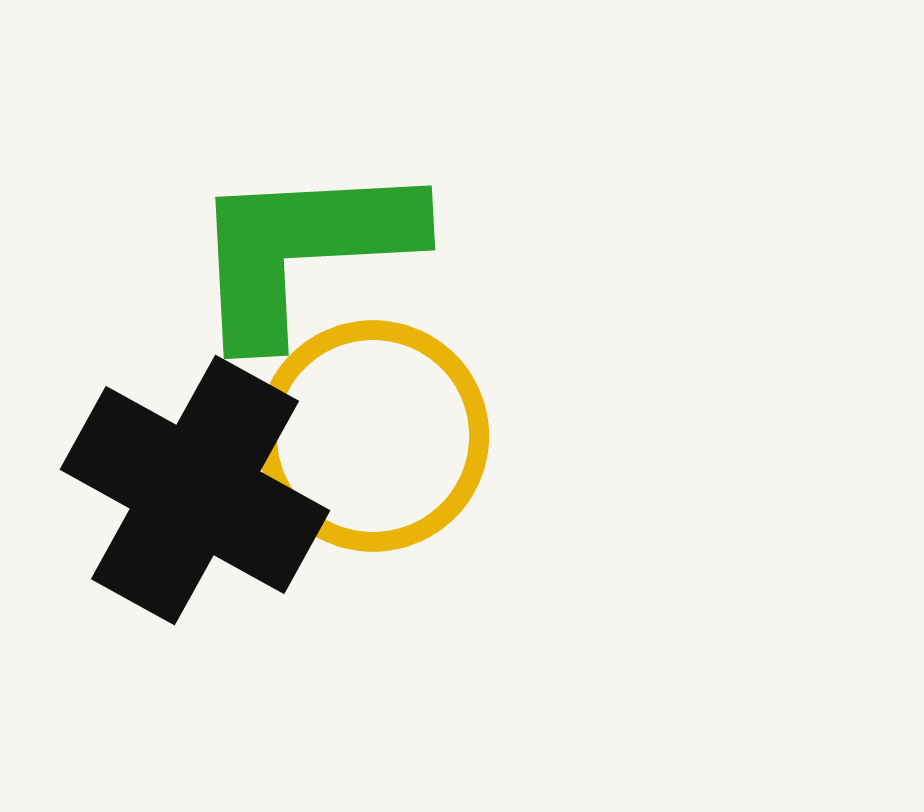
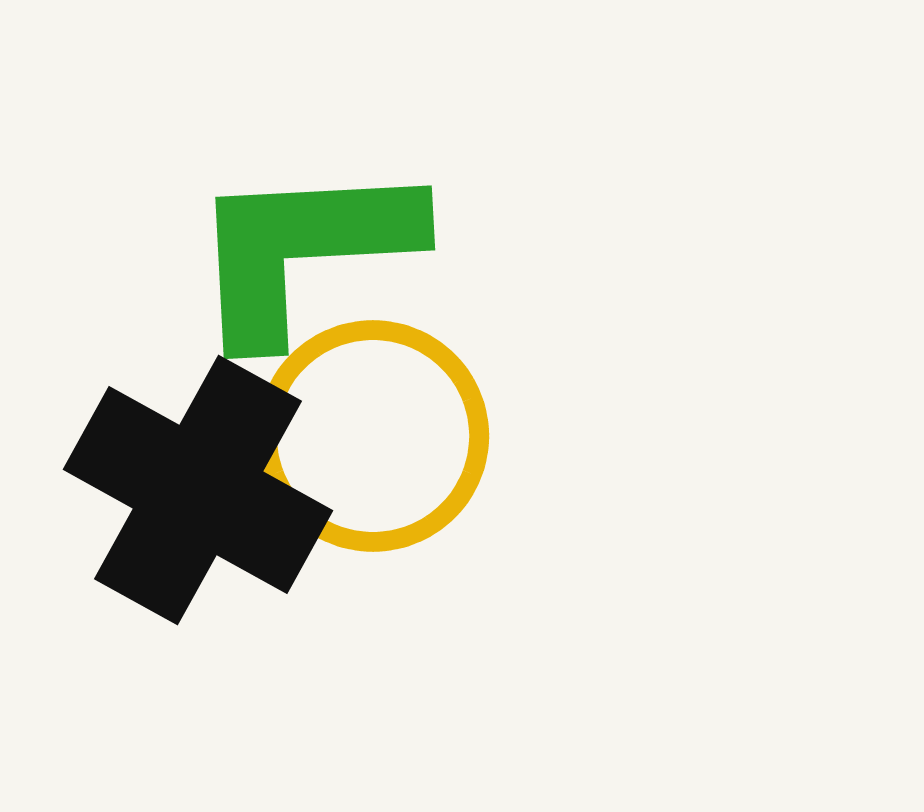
black cross: moved 3 px right
